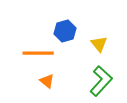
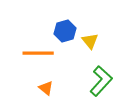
yellow triangle: moved 9 px left, 3 px up
orange triangle: moved 1 px left, 7 px down
